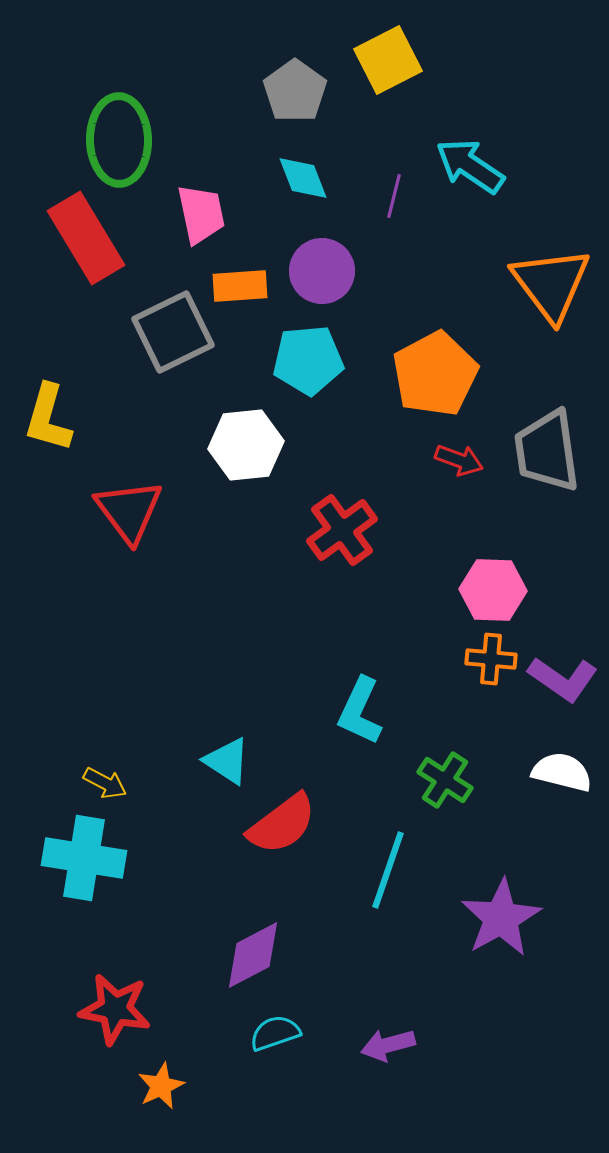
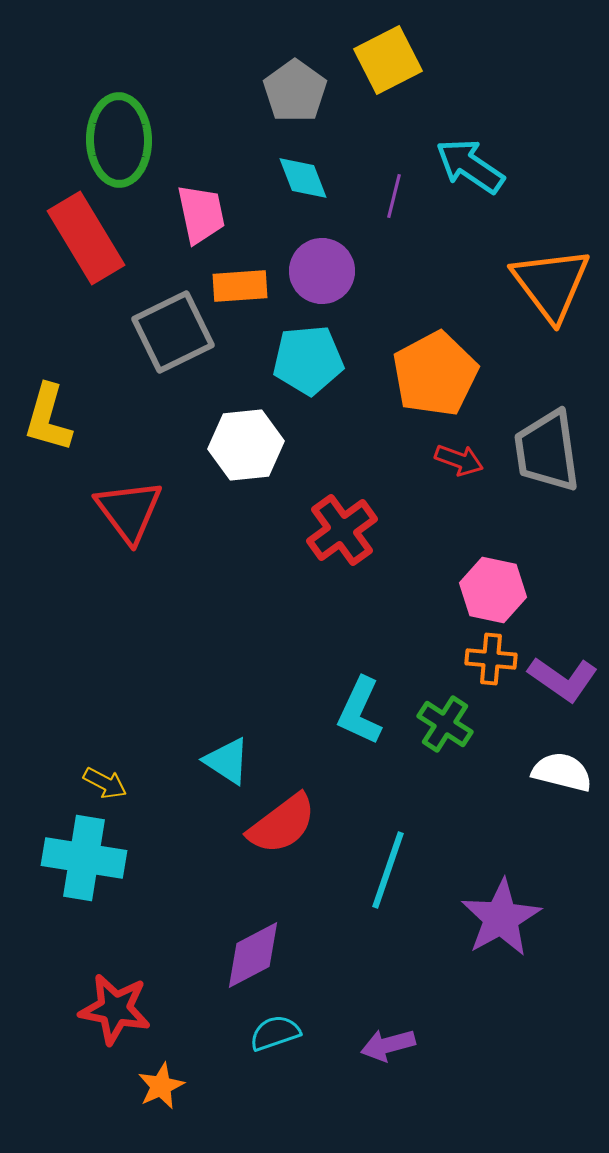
pink hexagon: rotated 10 degrees clockwise
green cross: moved 56 px up
